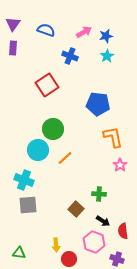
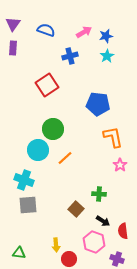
blue cross: rotated 35 degrees counterclockwise
